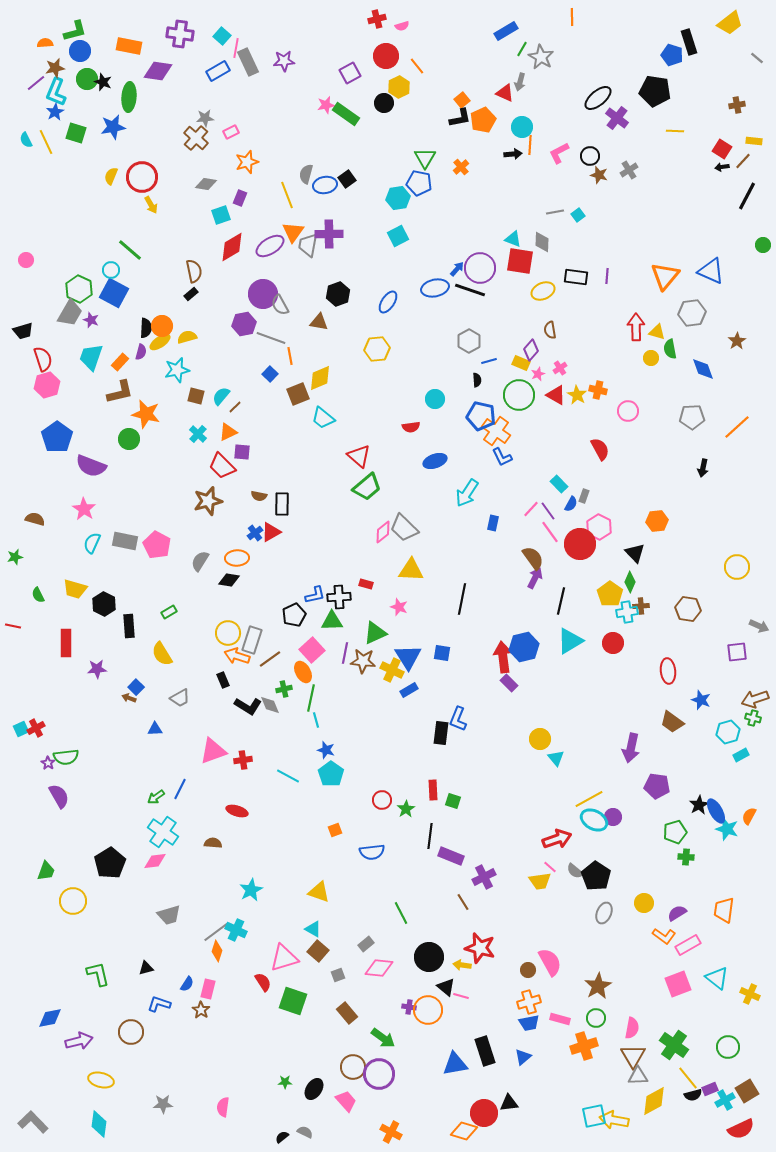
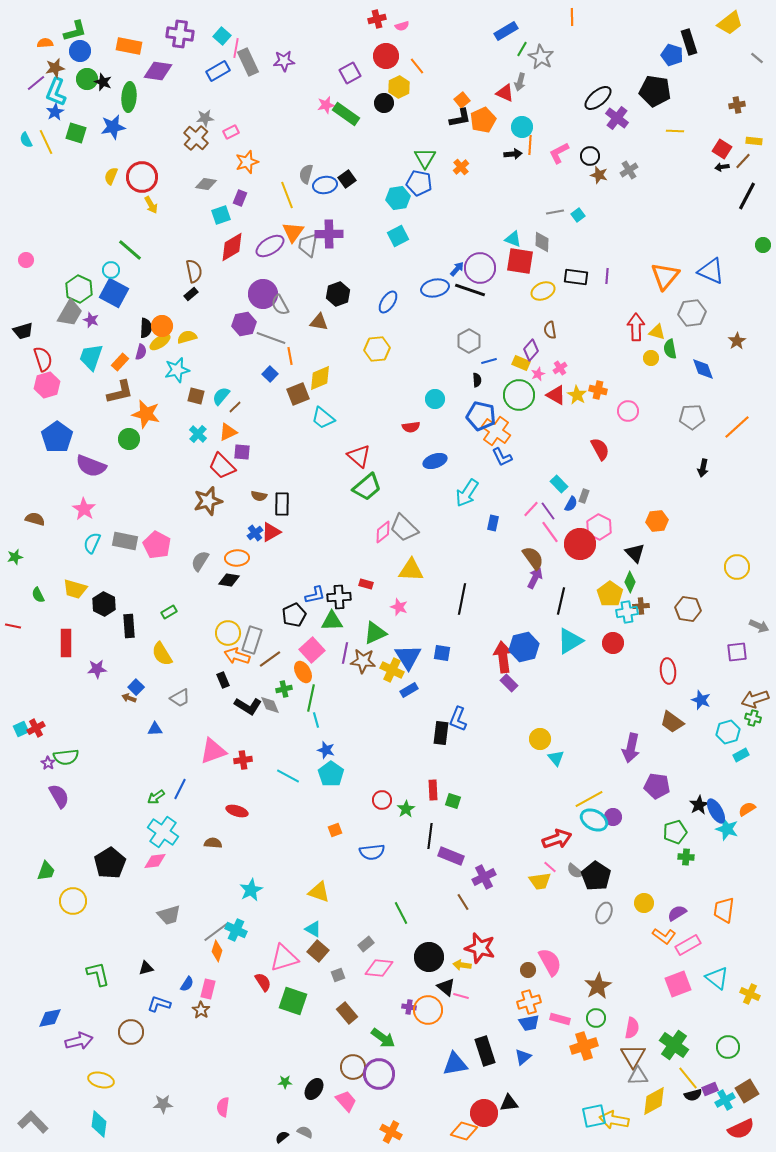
orange semicircle at (749, 816): moved 2 px left, 7 px up; rotated 30 degrees clockwise
